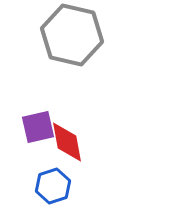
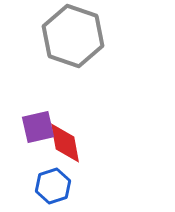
gray hexagon: moved 1 px right, 1 px down; rotated 6 degrees clockwise
red diamond: moved 2 px left, 1 px down
